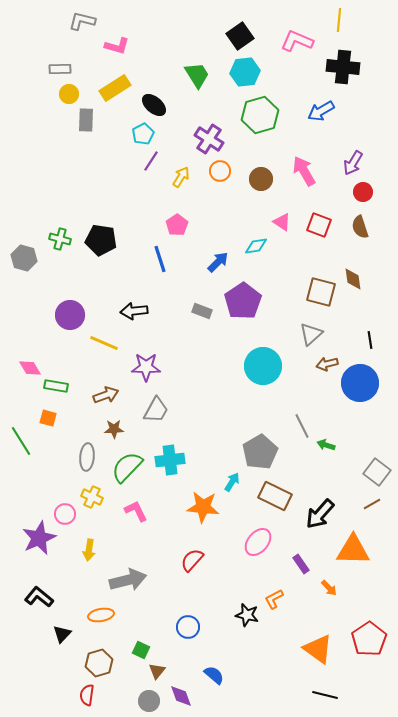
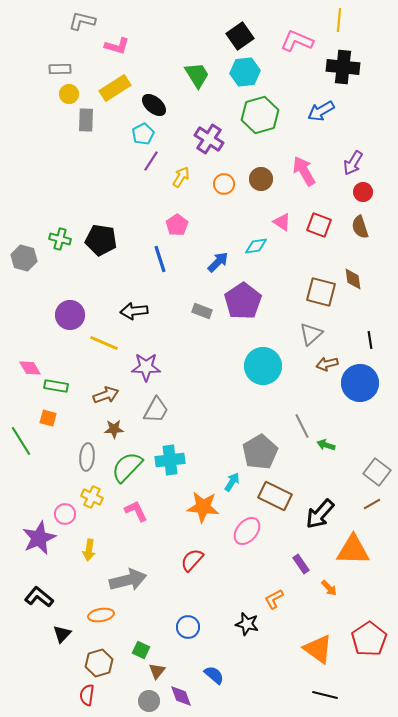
orange circle at (220, 171): moved 4 px right, 13 px down
pink ellipse at (258, 542): moved 11 px left, 11 px up
black star at (247, 615): moved 9 px down
